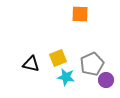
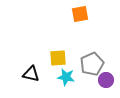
orange square: rotated 12 degrees counterclockwise
yellow square: rotated 18 degrees clockwise
black triangle: moved 10 px down
